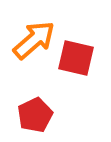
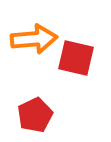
orange arrow: moved 1 px up; rotated 36 degrees clockwise
